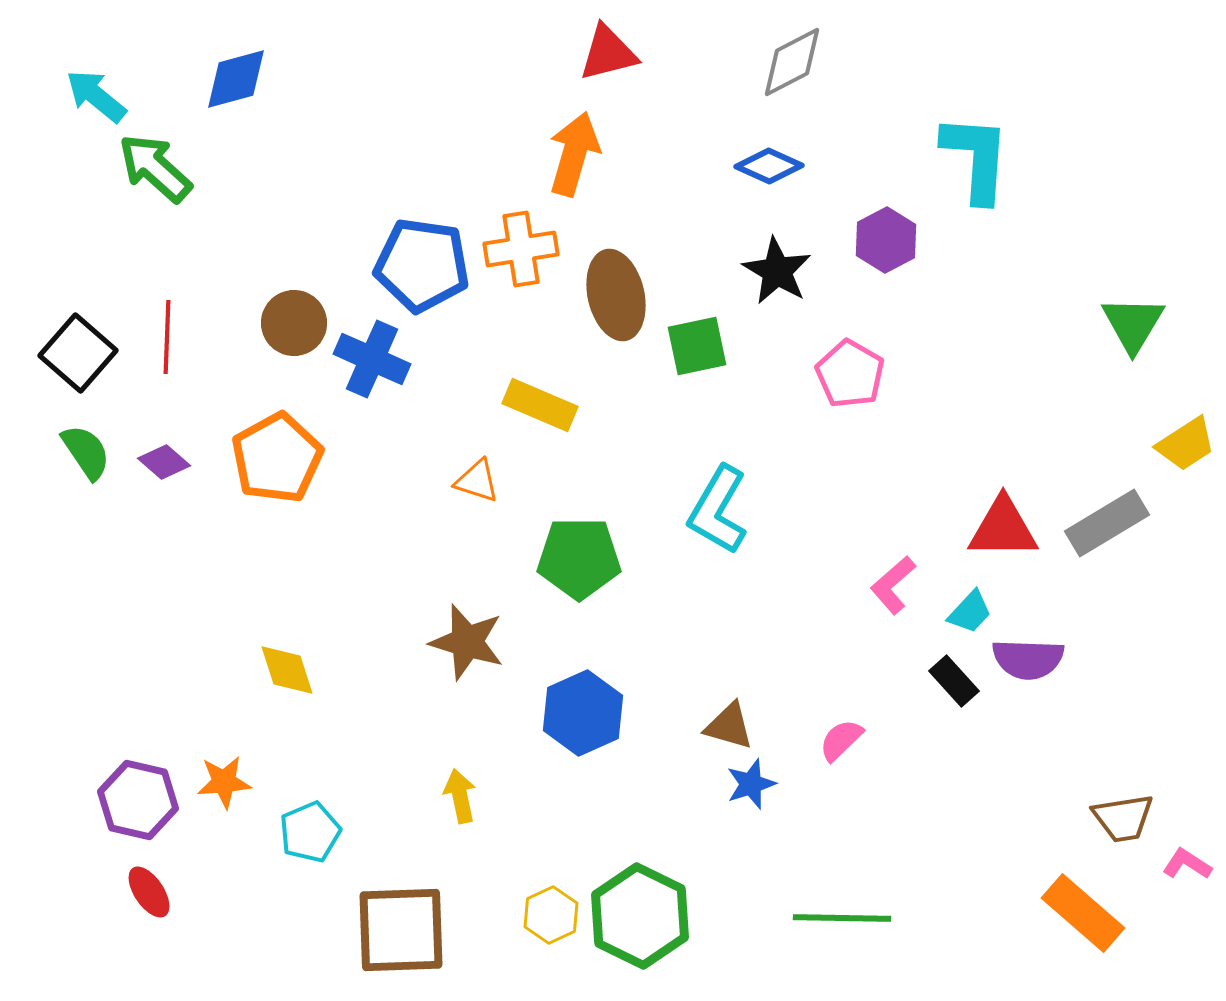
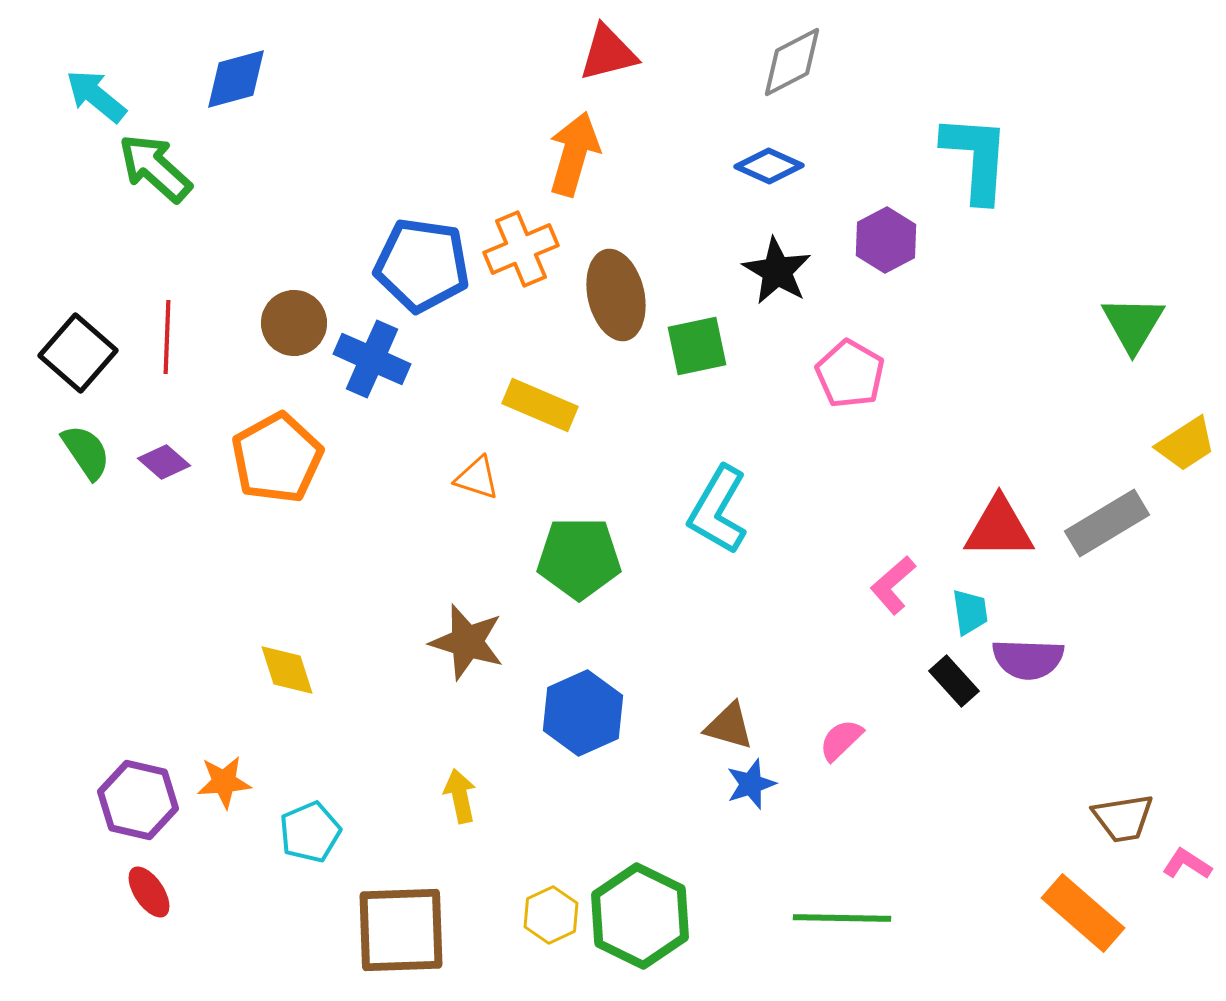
orange cross at (521, 249): rotated 14 degrees counterclockwise
orange triangle at (477, 481): moved 3 px up
red triangle at (1003, 528): moved 4 px left
cyan trapezoid at (970, 612): rotated 51 degrees counterclockwise
